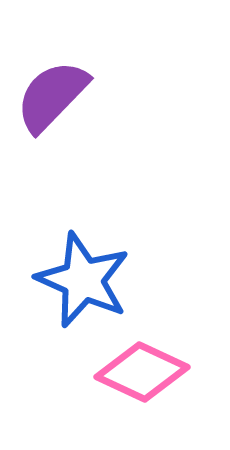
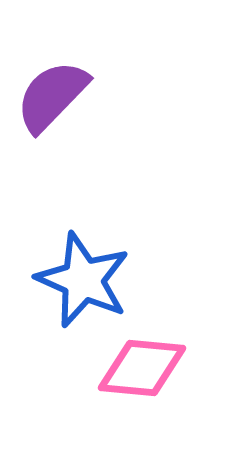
pink diamond: moved 4 px up; rotated 20 degrees counterclockwise
